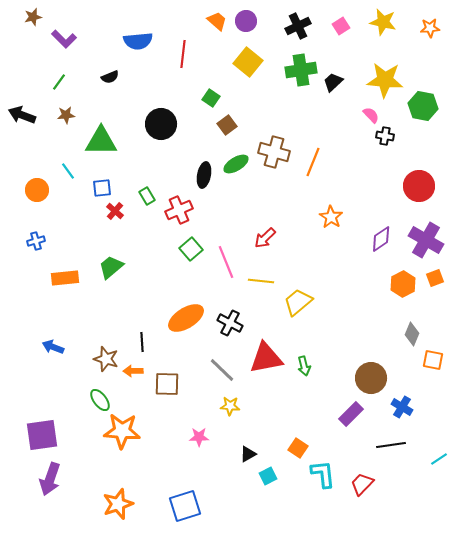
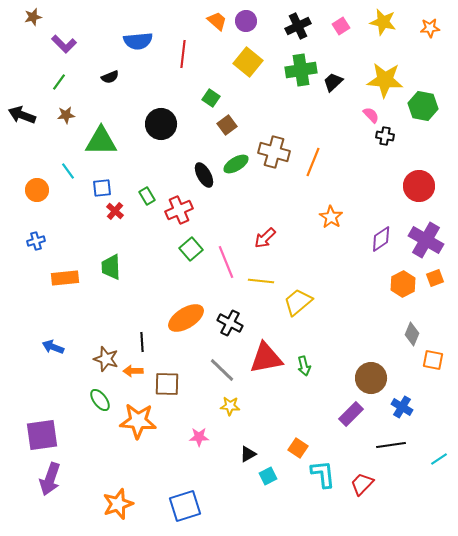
purple L-shape at (64, 39): moved 5 px down
black ellipse at (204, 175): rotated 40 degrees counterclockwise
green trapezoid at (111, 267): rotated 52 degrees counterclockwise
orange star at (122, 431): moved 16 px right, 10 px up
